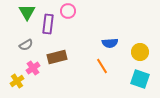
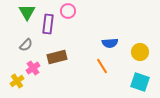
gray semicircle: rotated 16 degrees counterclockwise
cyan square: moved 3 px down
